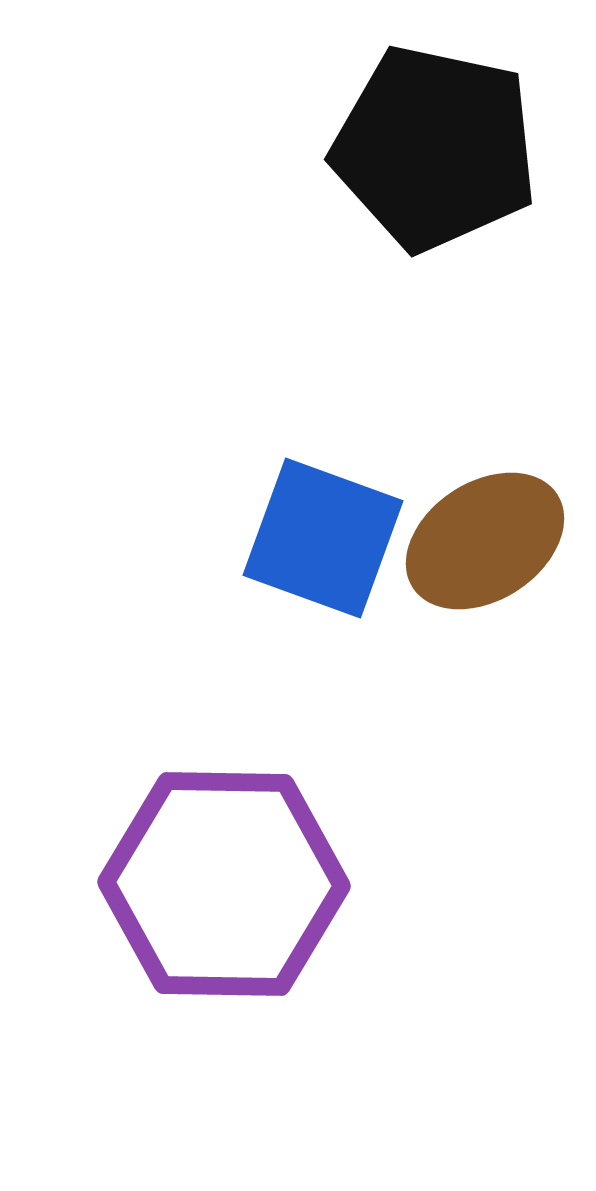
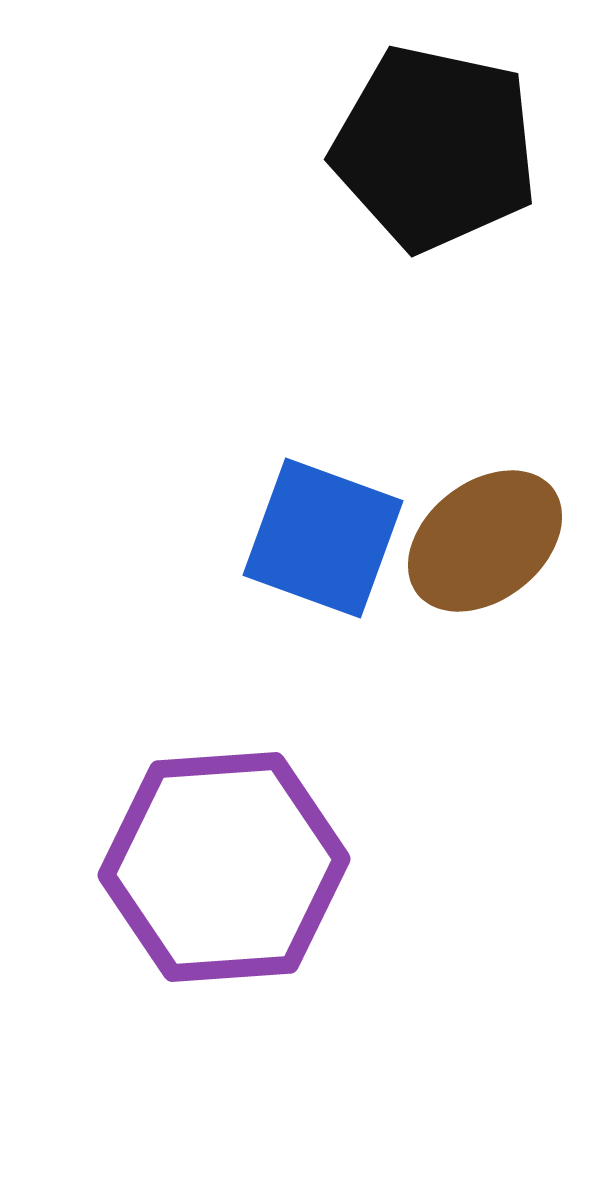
brown ellipse: rotated 5 degrees counterclockwise
purple hexagon: moved 17 px up; rotated 5 degrees counterclockwise
